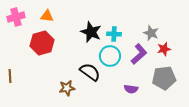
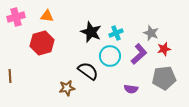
cyan cross: moved 2 px right, 1 px up; rotated 24 degrees counterclockwise
black semicircle: moved 2 px left, 1 px up
